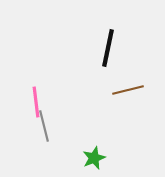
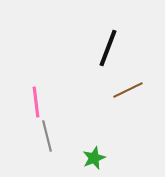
black line: rotated 9 degrees clockwise
brown line: rotated 12 degrees counterclockwise
gray line: moved 3 px right, 10 px down
